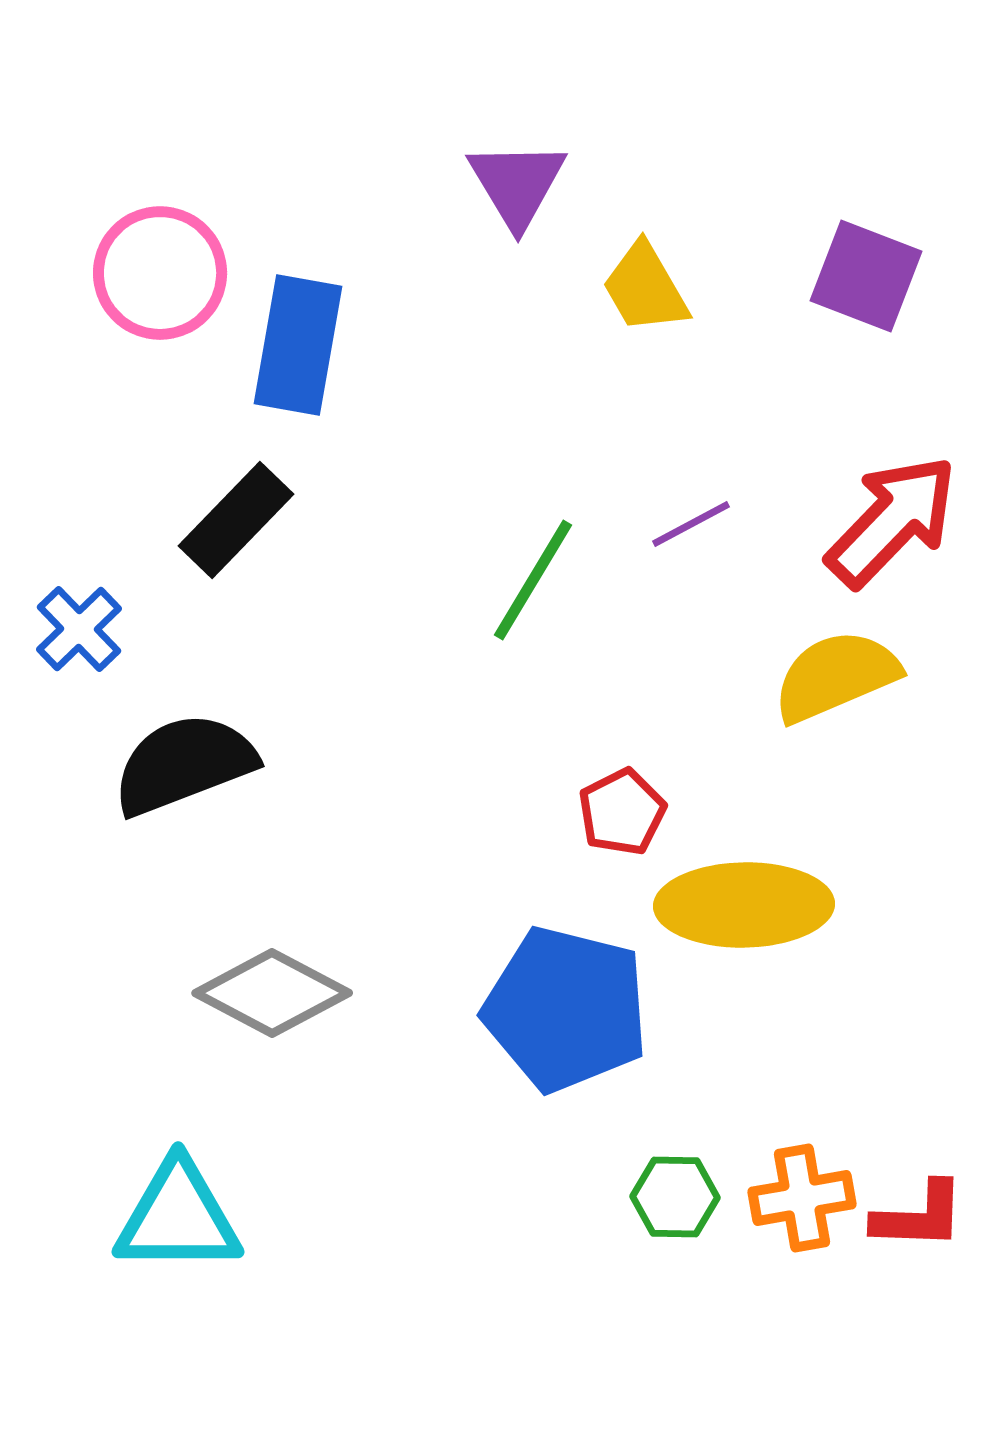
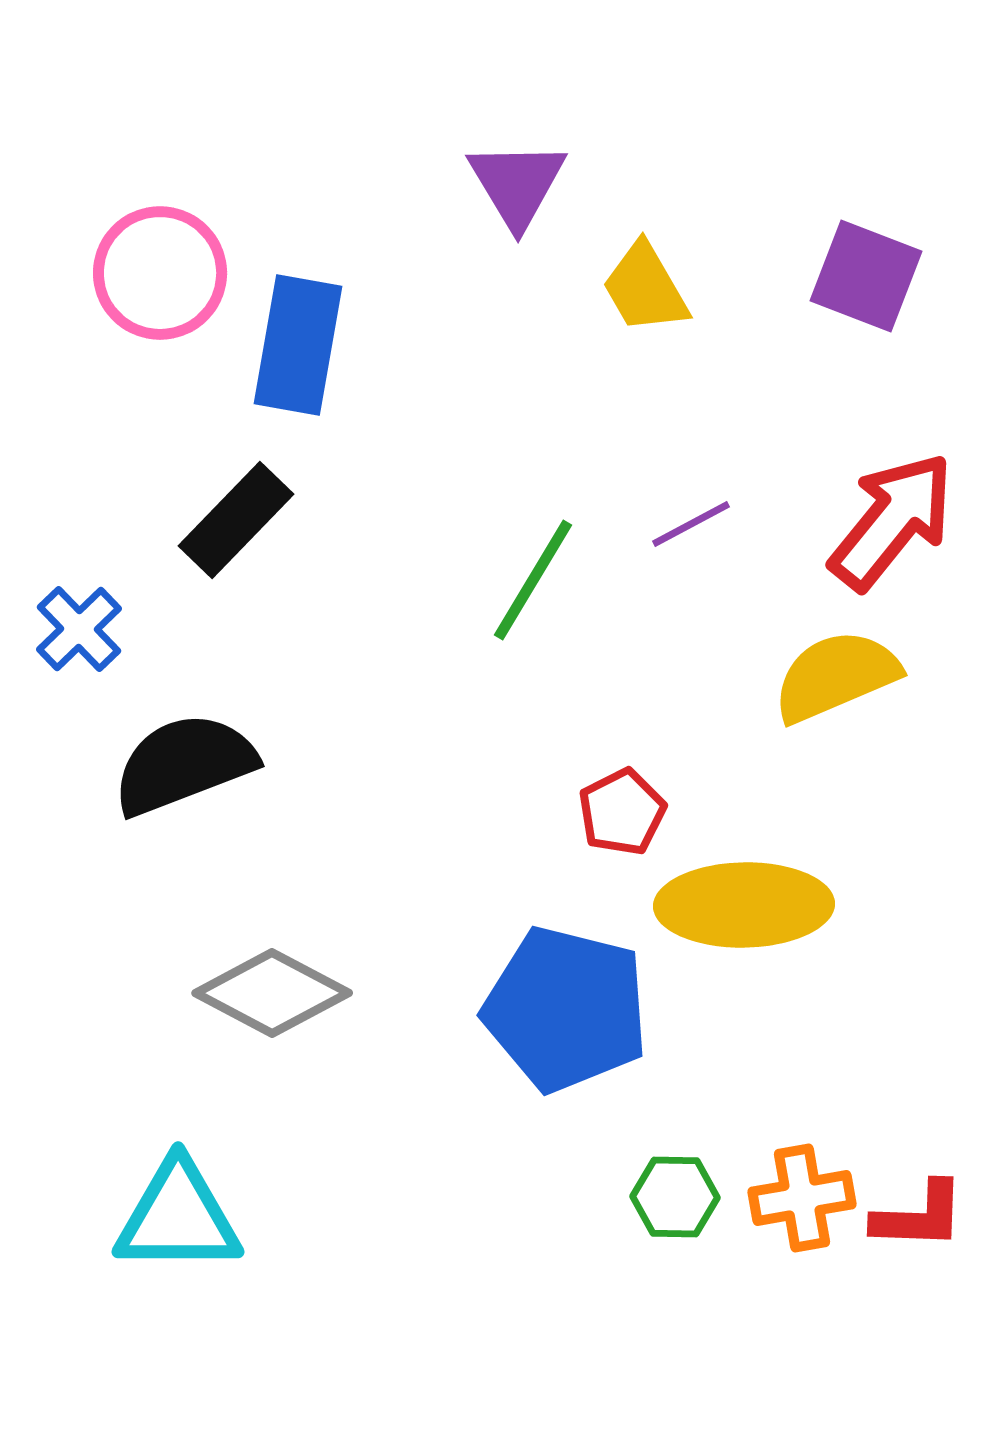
red arrow: rotated 5 degrees counterclockwise
